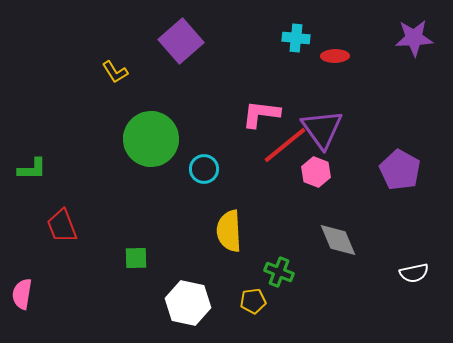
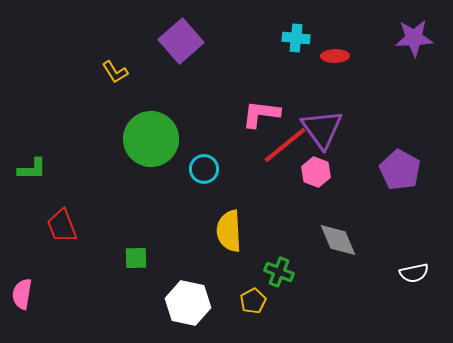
yellow pentagon: rotated 20 degrees counterclockwise
